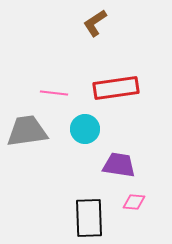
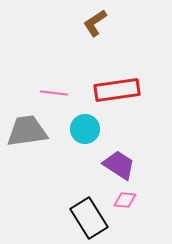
red rectangle: moved 1 px right, 2 px down
purple trapezoid: rotated 24 degrees clockwise
pink diamond: moved 9 px left, 2 px up
black rectangle: rotated 30 degrees counterclockwise
